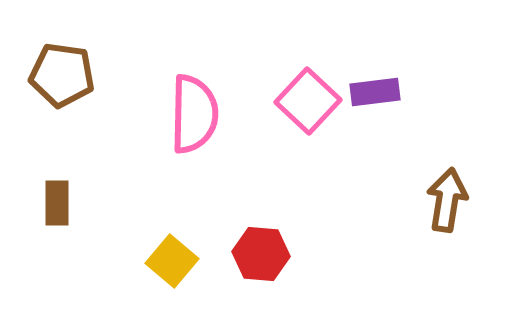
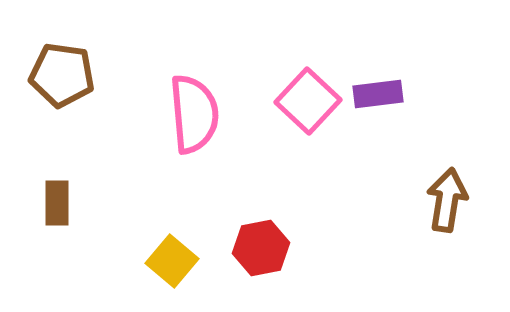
purple rectangle: moved 3 px right, 2 px down
pink semicircle: rotated 6 degrees counterclockwise
red hexagon: moved 6 px up; rotated 16 degrees counterclockwise
